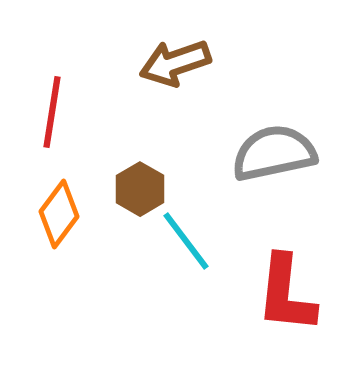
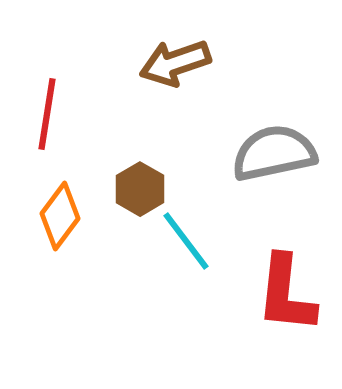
red line: moved 5 px left, 2 px down
orange diamond: moved 1 px right, 2 px down
